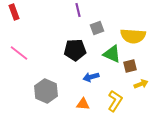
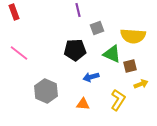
yellow L-shape: moved 3 px right, 1 px up
